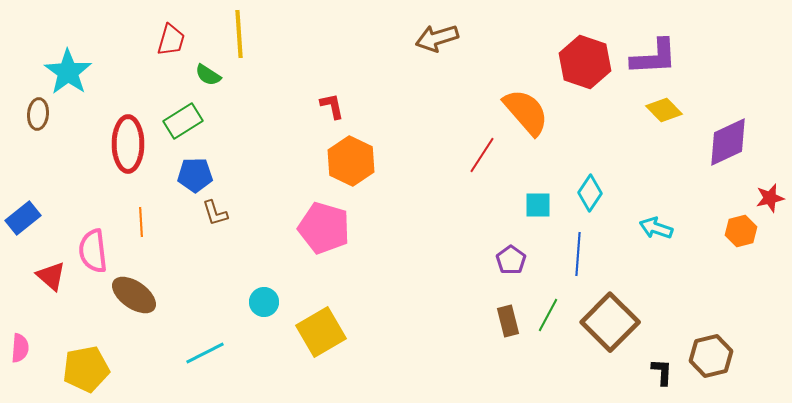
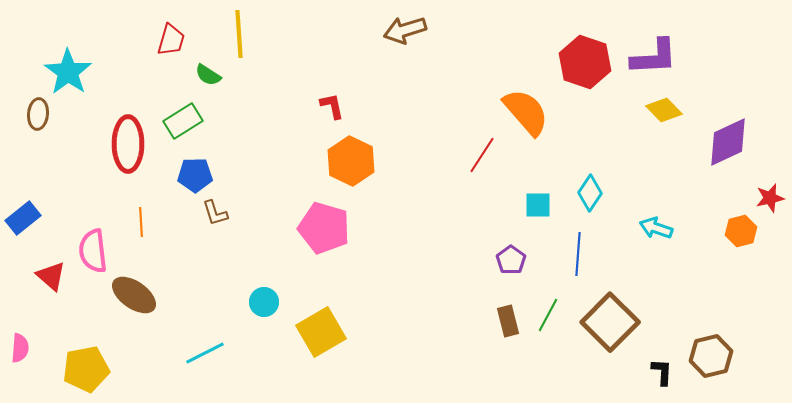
brown arrow at (437, 38): moved 32 px left, 8 px up
